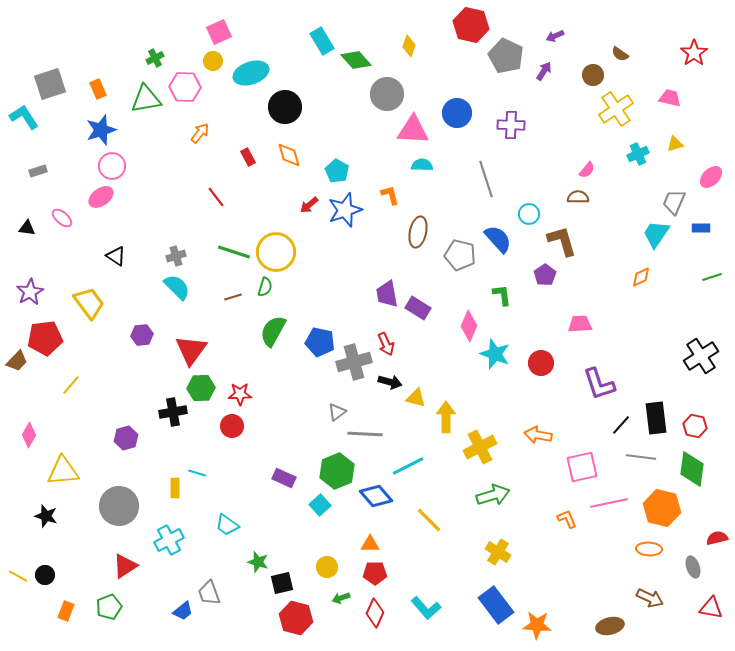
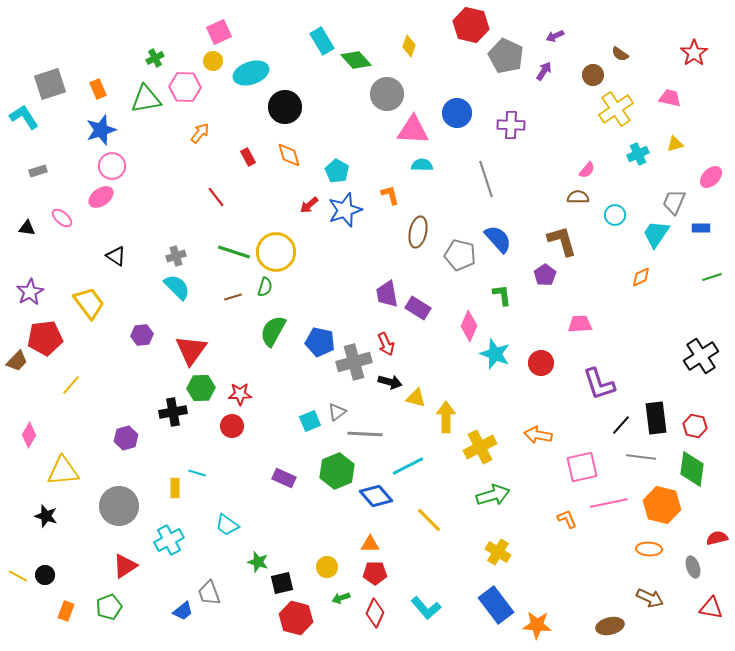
cyan circle at (529, 214): moved 86 px right, 1 px down
cyan square at (320, 505): moved 10 px left, 84 px up; rotated 20 degrees clockwise
orange hexagon at (662, 508): moved 3 px up
